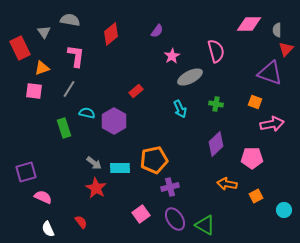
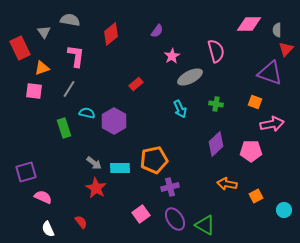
red rectangle at (136, 91): moved 7 px up
pink pentagon at (252, 158): moved 1 px left, 7 px up
